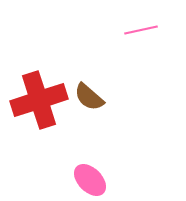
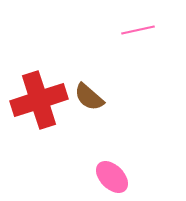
pink line: moved 3 px left
pink ellipse: moved 22 px right, 3 px up
